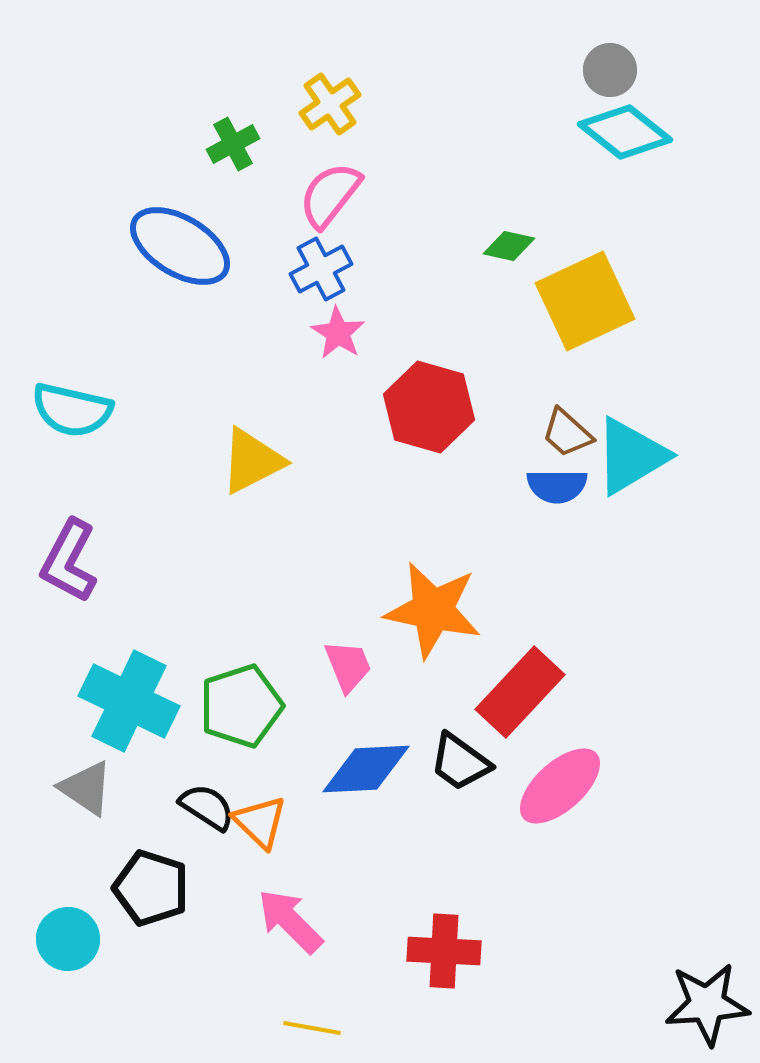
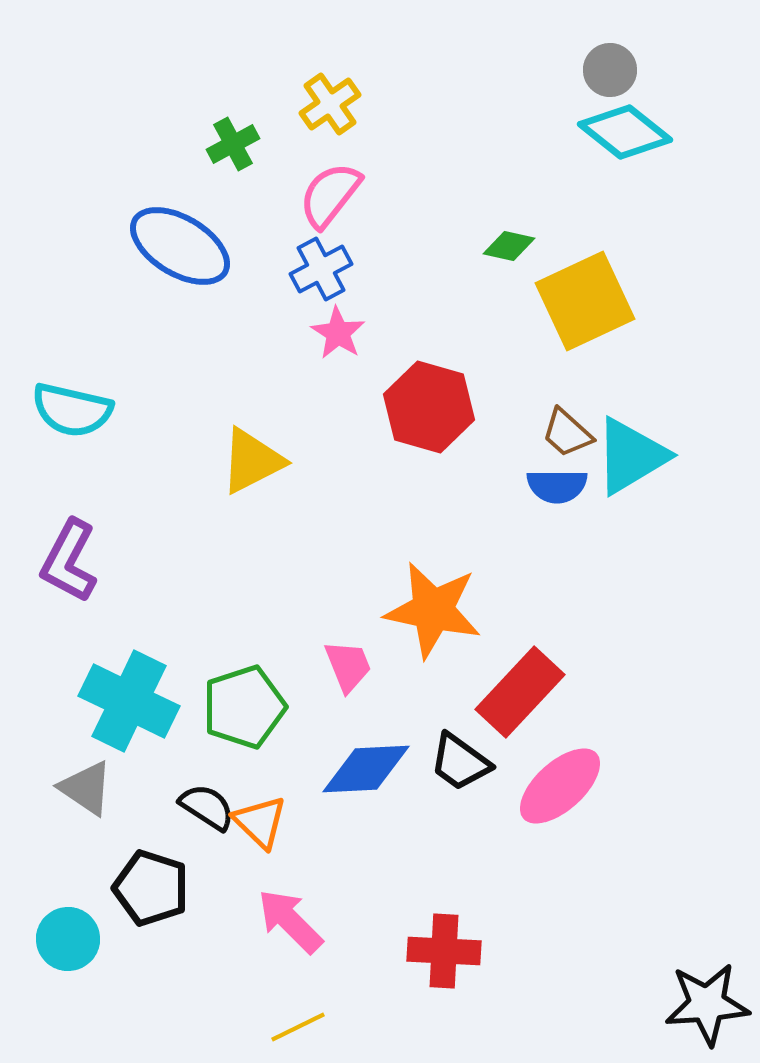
green pentagon: moved 3 px right, 1 px down
yellow line: moved 14 px left, 1 px up; rotated 36 degrees counterclockwise
